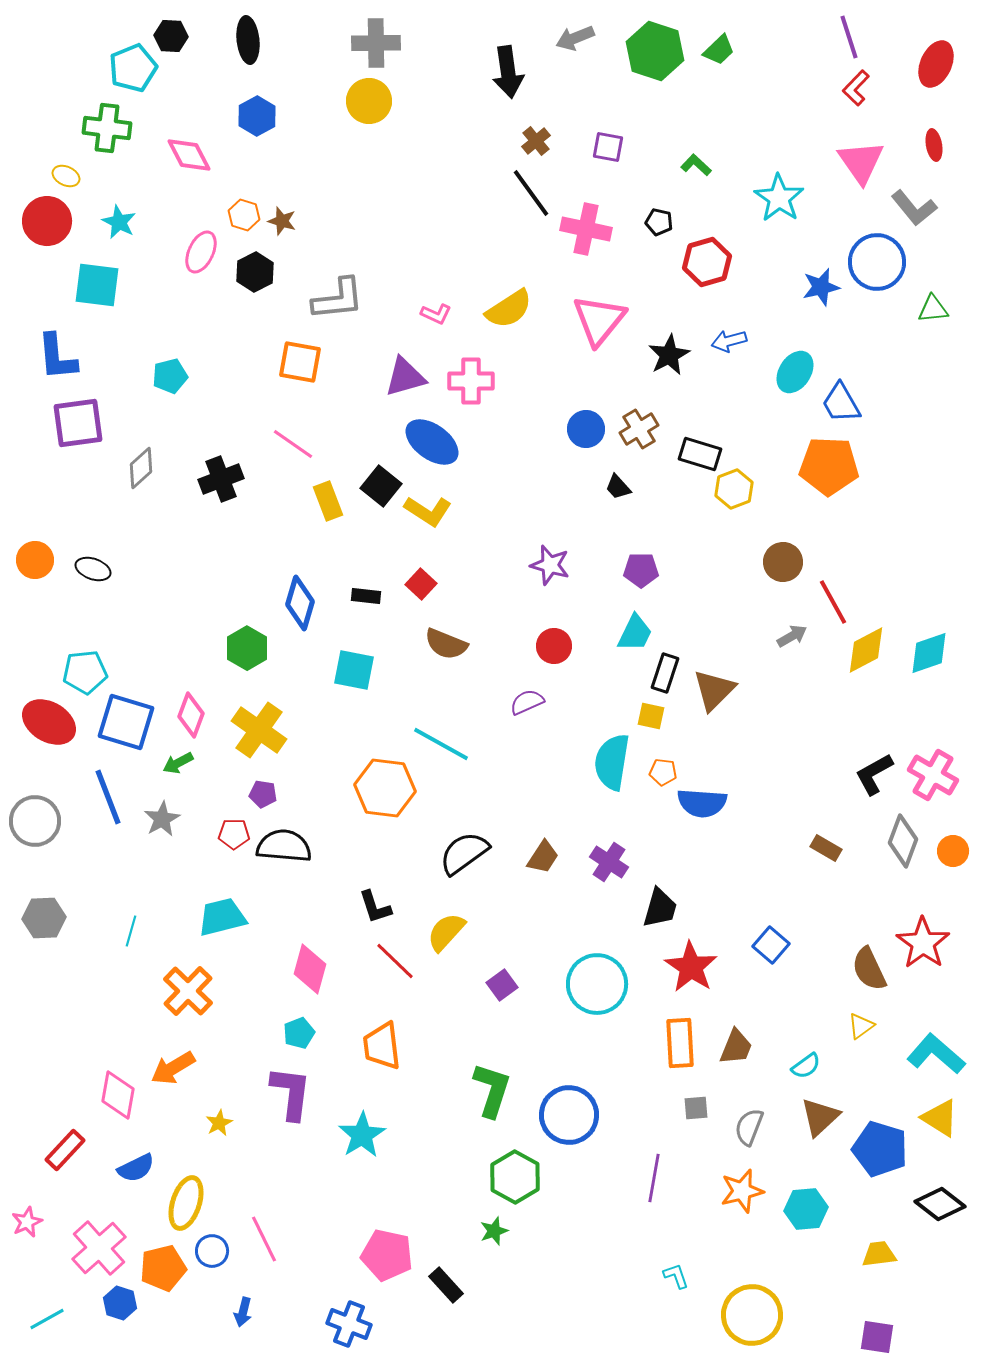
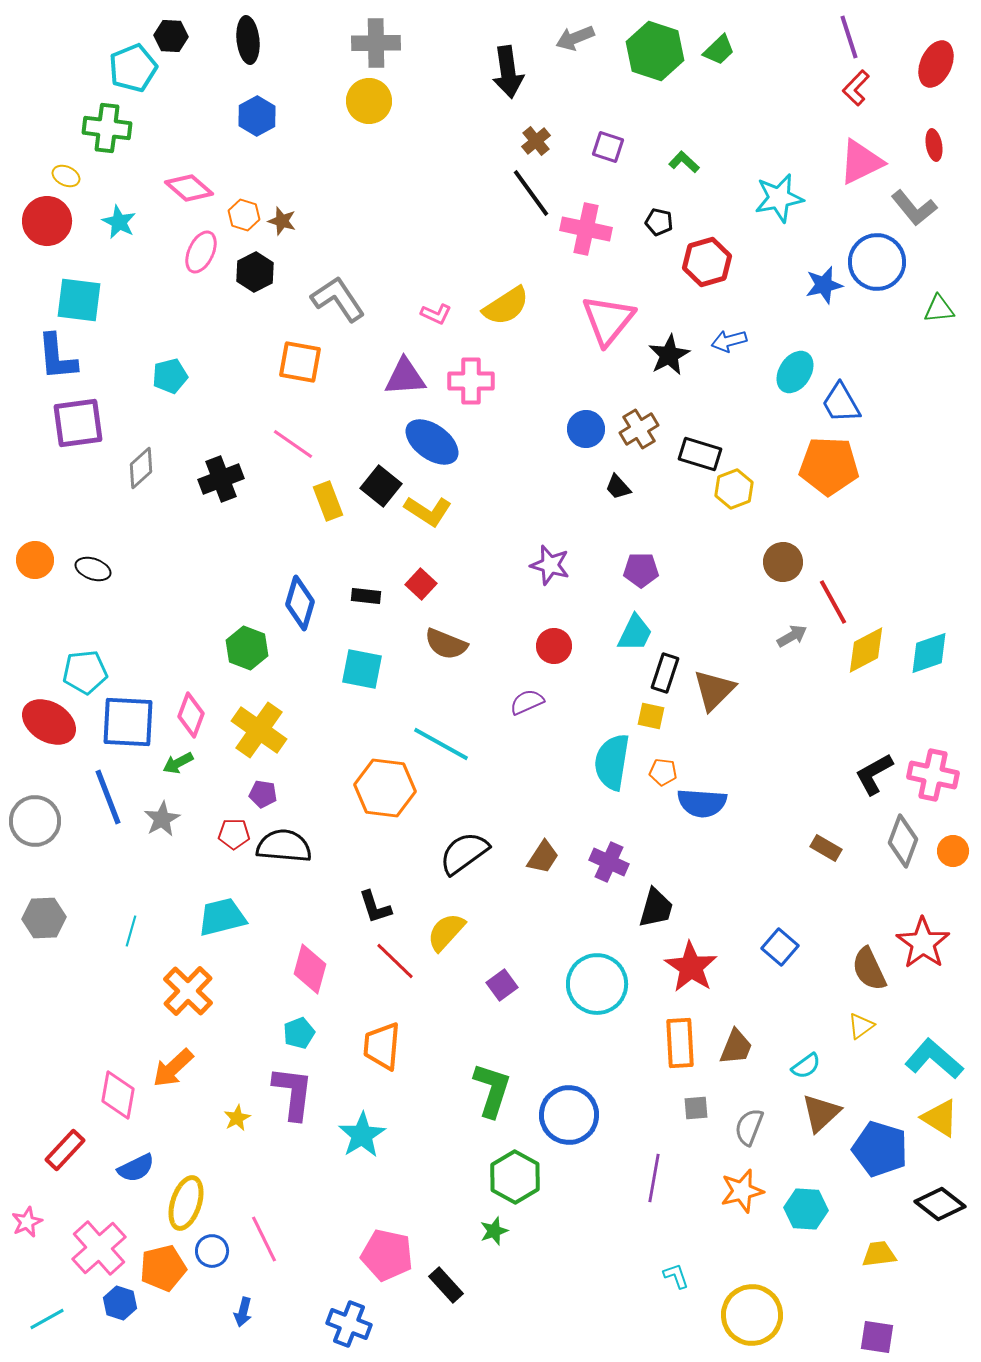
purple square at (608, 147): rotated 8 degrees clockwise
pink diamond at (189, 155): moved 33 px down; rotated 21 degrees counterclockwise
pink triangle at (861, 162): rotated 39 degrees clockwise
green L-shape at (696, 165): moved 12 px left, 3 px up
cyan star at (779, 198): rotated 27 degrees clockwise
cyan square at (97, 285): moved 18 px left, 15 px down
blue star at (821, 287): moved 3 px right, 2 px up
gray L-shape at (338, 299): rotated 118 degrees counterclockwise
yellow semicircle at (509, 309): moved 3 px left, 3 px up
green triangle at (933, 309): moved 6 px right
pink triangle at (599, 320): moved 9 px right
purple triangle at (405, 377): rotated 12 degrees clockwise
green hexagon at (247, 648): rotated 9 degrees counterclockwise
cyan square at (354, 670): moved 8 px right, 1 px up
blue square at (126, 722): moved 2 px right; rotated 14 degrees counterclockwise
pink cross at (933, 775): rotated 18 degrees counterclockwise
purple cross at (609, 862): rotated 9 degrees counterclockwise
black trapezoid at (660, 908): moved 4 px left
blue square at (771, 945): moved 9 px right, 2 px down
orange trapezoid at (382, 1046): rotated 12 degrees clockwise
cyan L-shape at (936, 1054): moved 2 px left, 5 px down
orange arrow at (173, 1068): rotated 12 degrees counterclockwise
purple L-shape at (291, 1093): moved 2 px right
brown triangle at (820, 1117): moved 1 px right, 4 px up
yellow star at (219, 1123): moved 18 px right, 5 px up
cyan hexagon at (806, 1209): rotated 9 degrees clockwise
